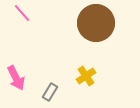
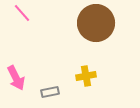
yellow cross: rotated 24 degrees clockwise
gray rectangle: rotated 48 degrees clockwise
